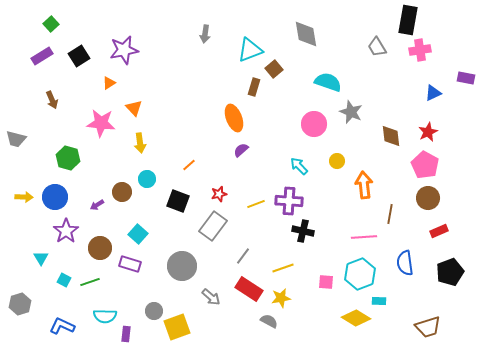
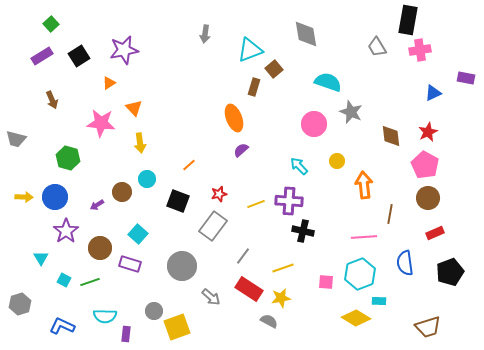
red rectangle at (439, 231): moved 4 px left, 2 px down
